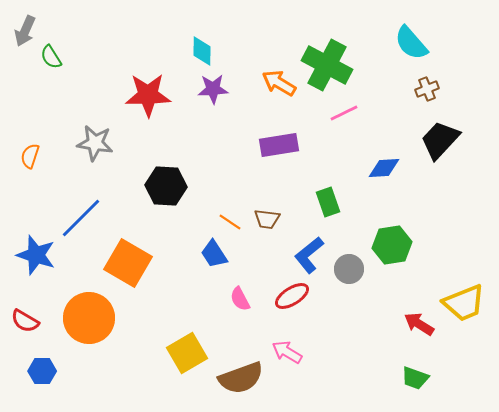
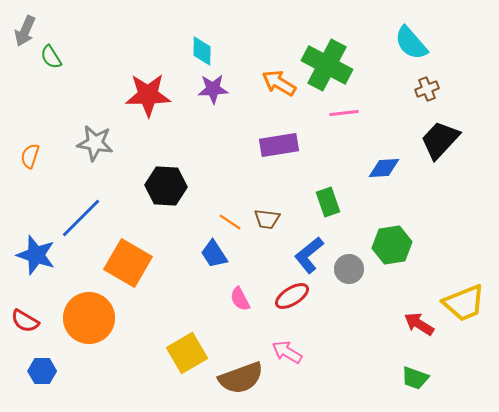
pink line: rotated 20 degrees clockwise
